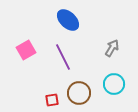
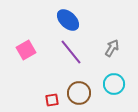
purple line: moved 8 px right, 5 px up; rotated 12 degrees counterclockwise
